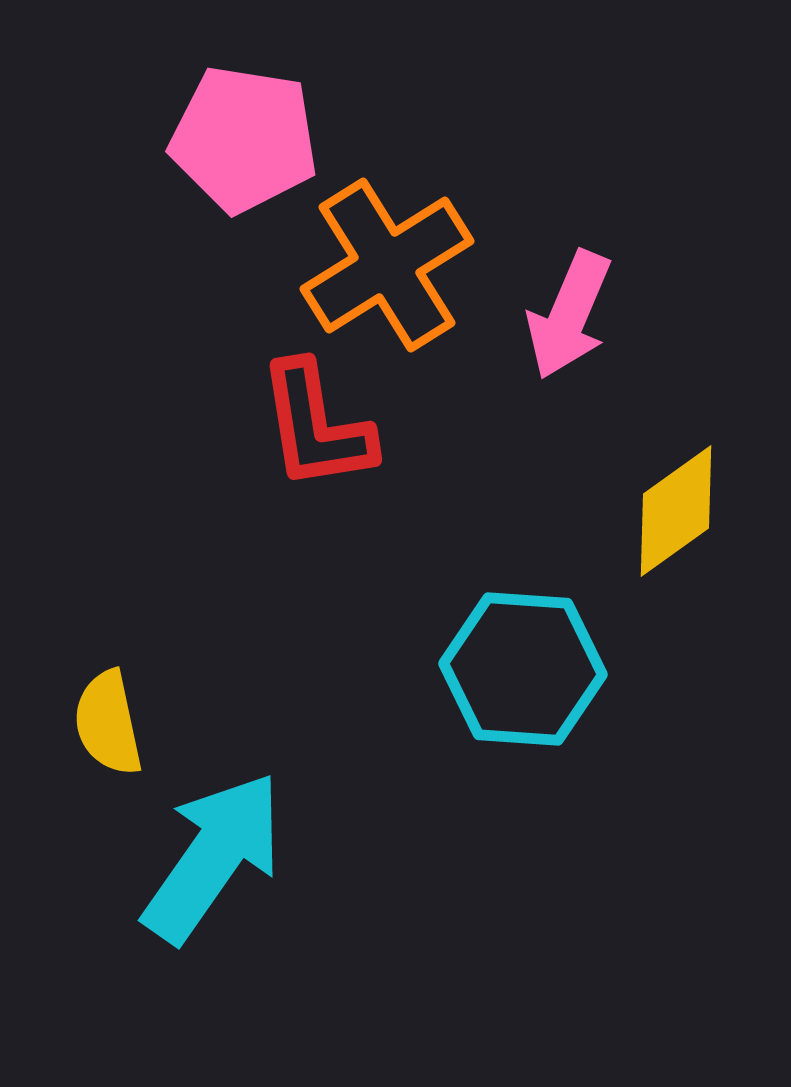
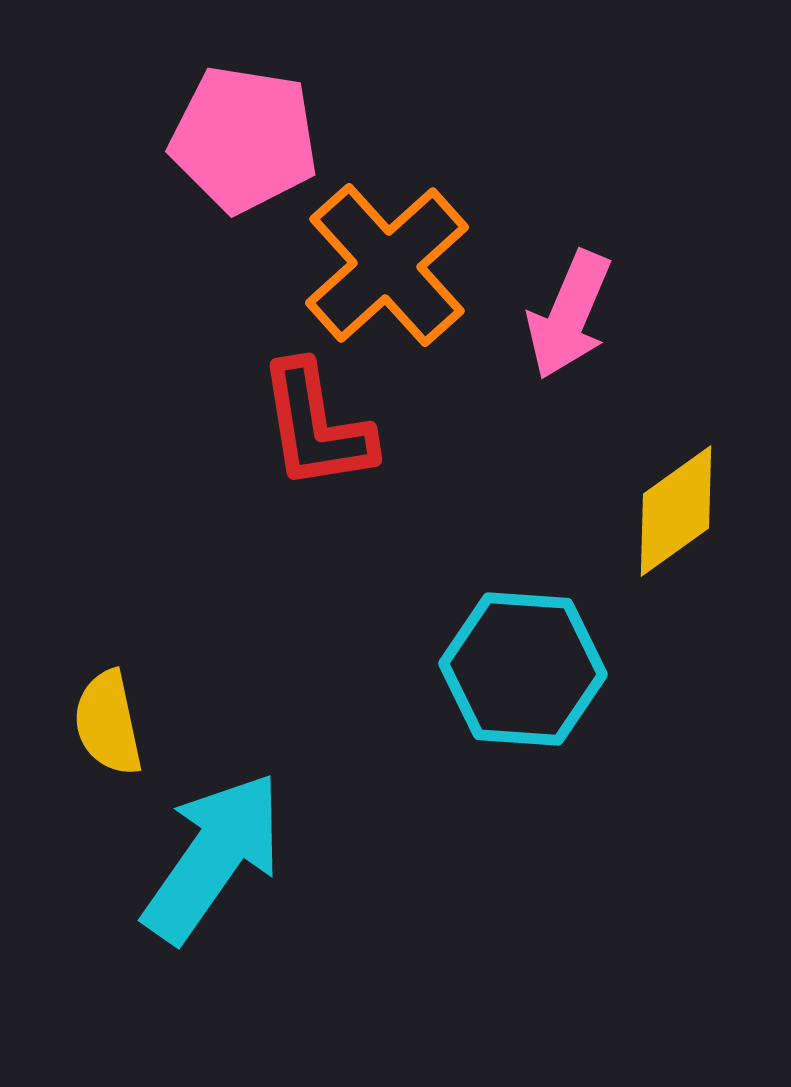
orange cross: rotated 10 degrees counterclockwise
